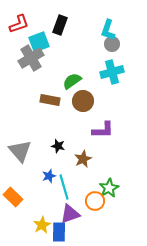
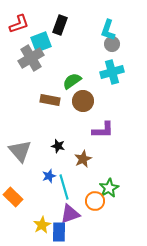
cyan square: moved 2 px right
